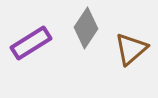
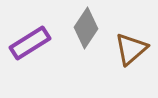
purple rectangle: moved 1 px left
